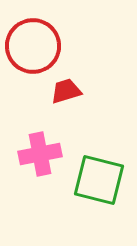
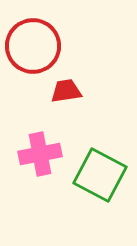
red trapezoid: rotated 8 degrees clockwise
green square: moved 1 px right, 5 px up; rotated 14 degrees clockwise
